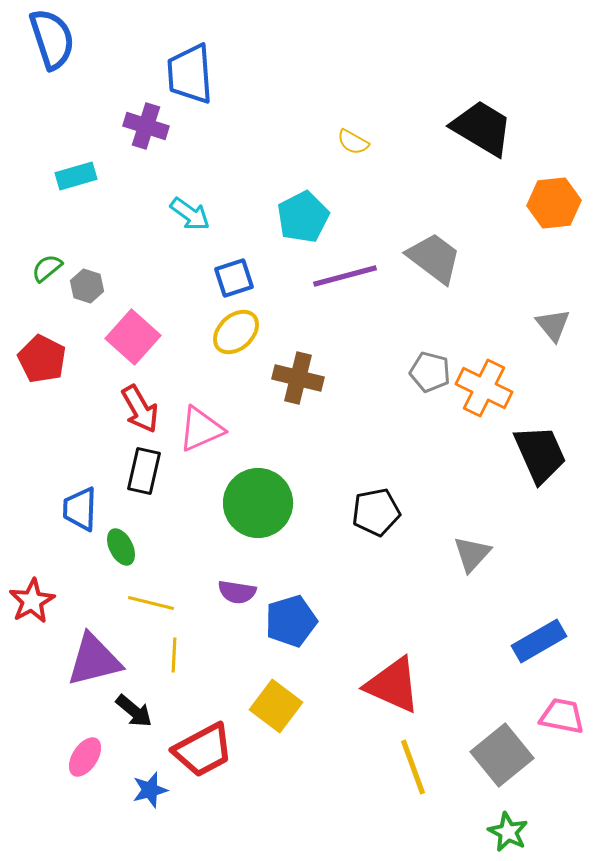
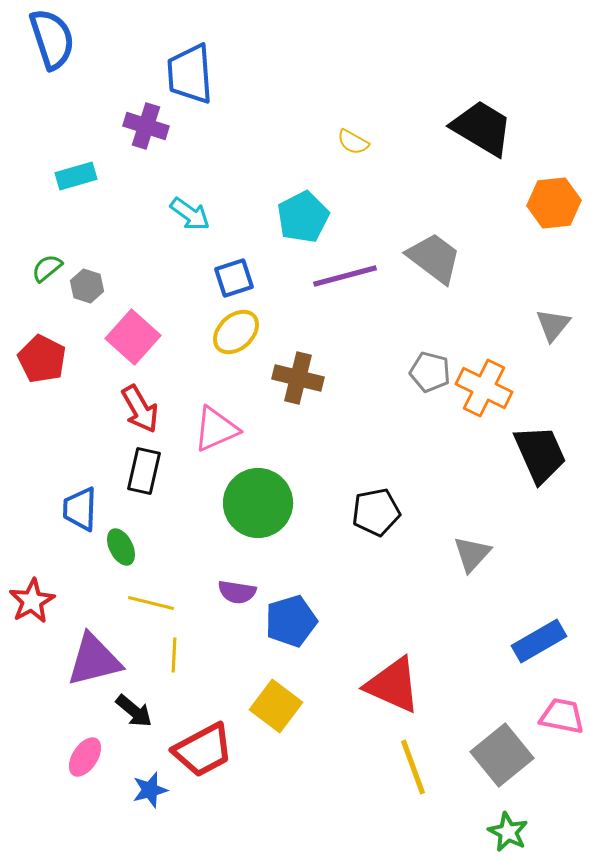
gray triangle at (553, 325): rotated 18 degrees clockwise
pink triangle at (201, 429): moved 15 px right
